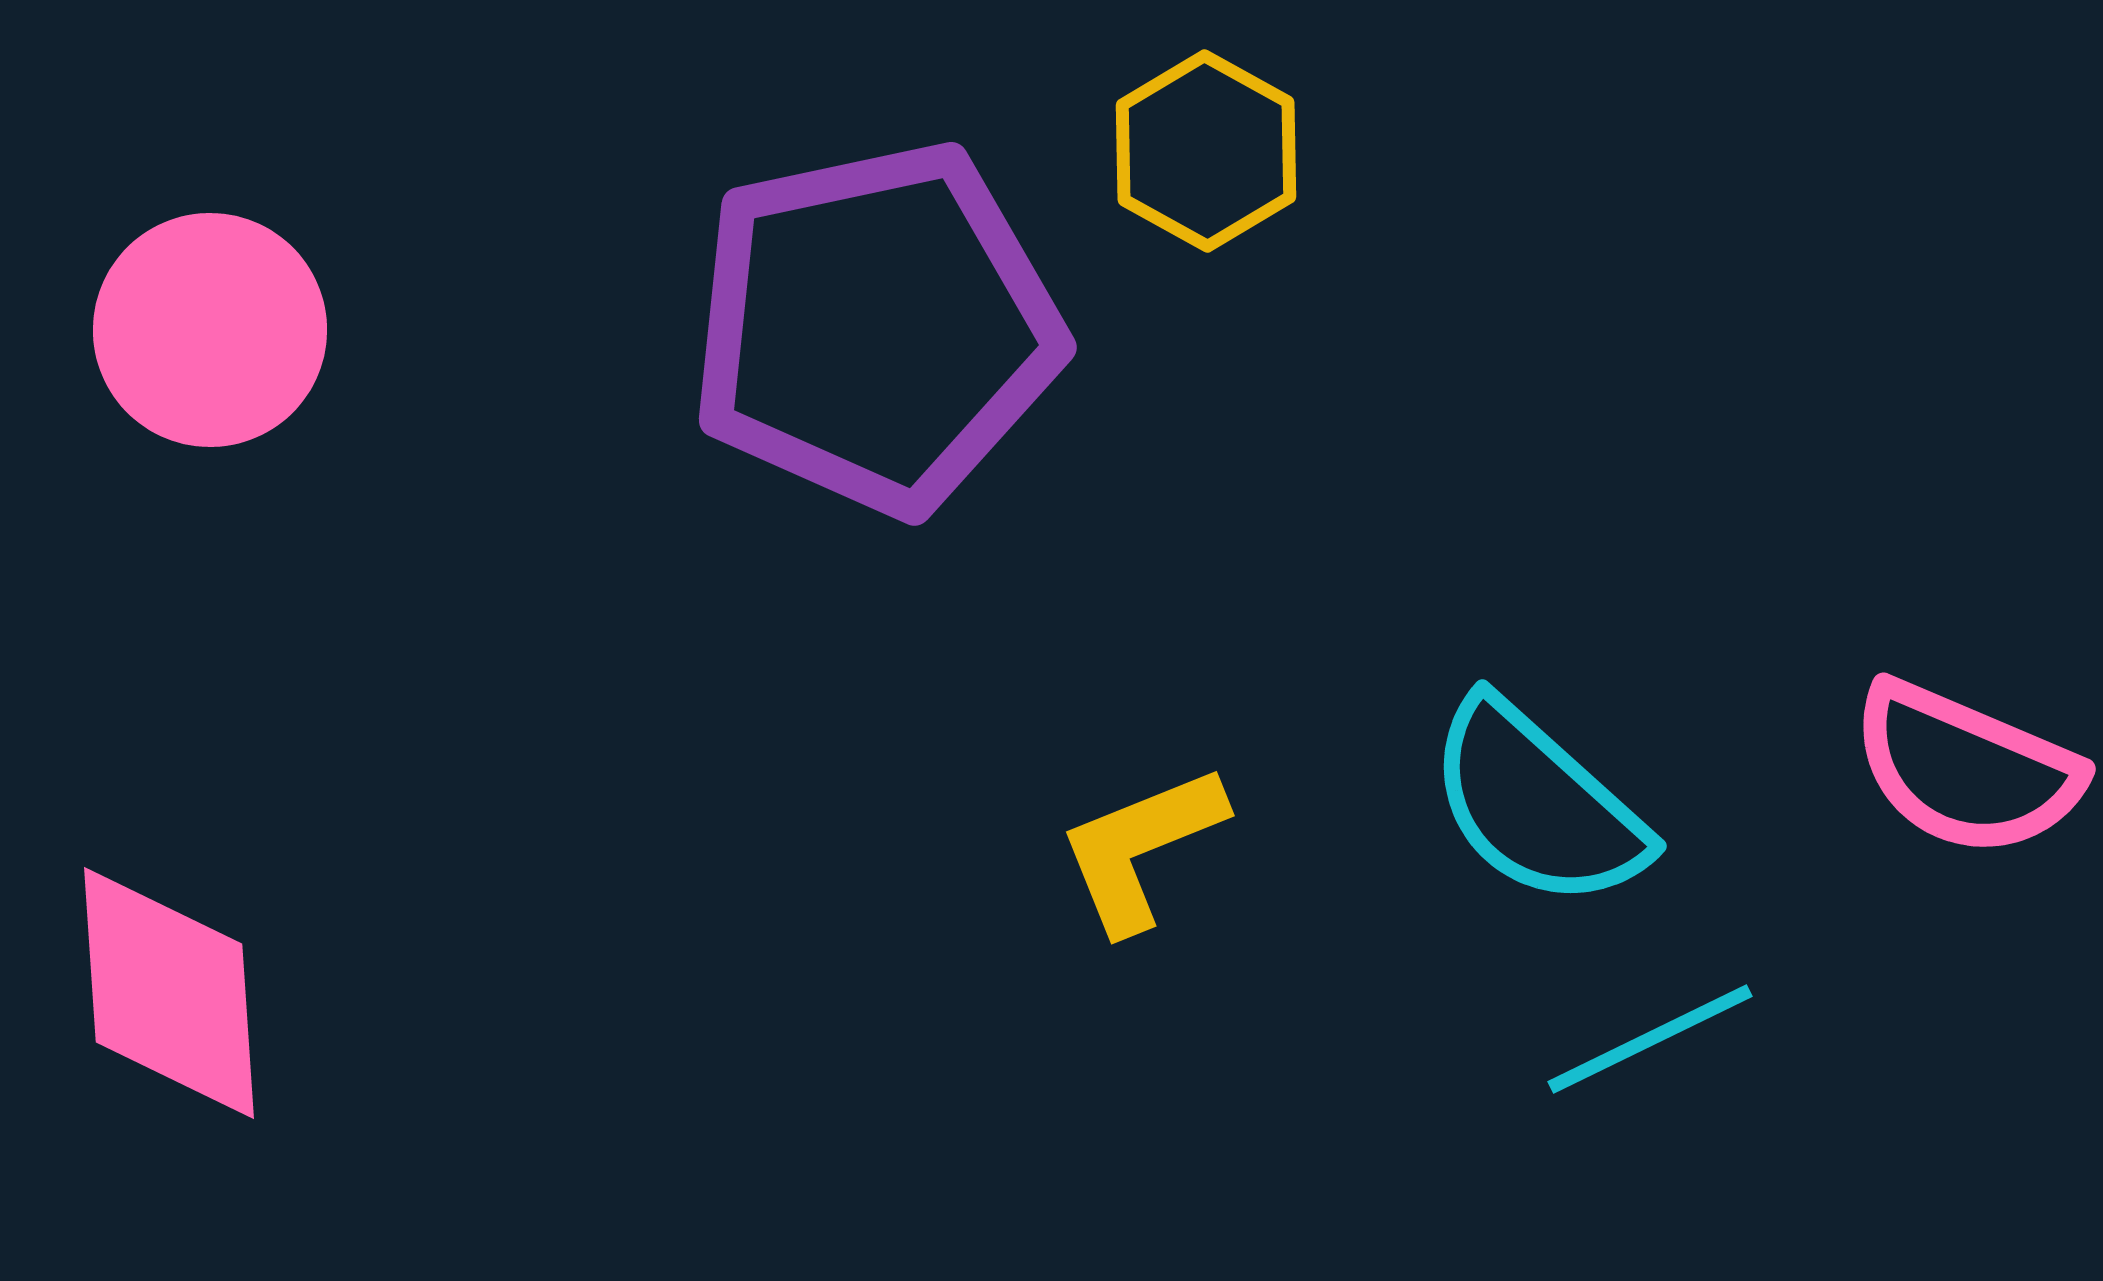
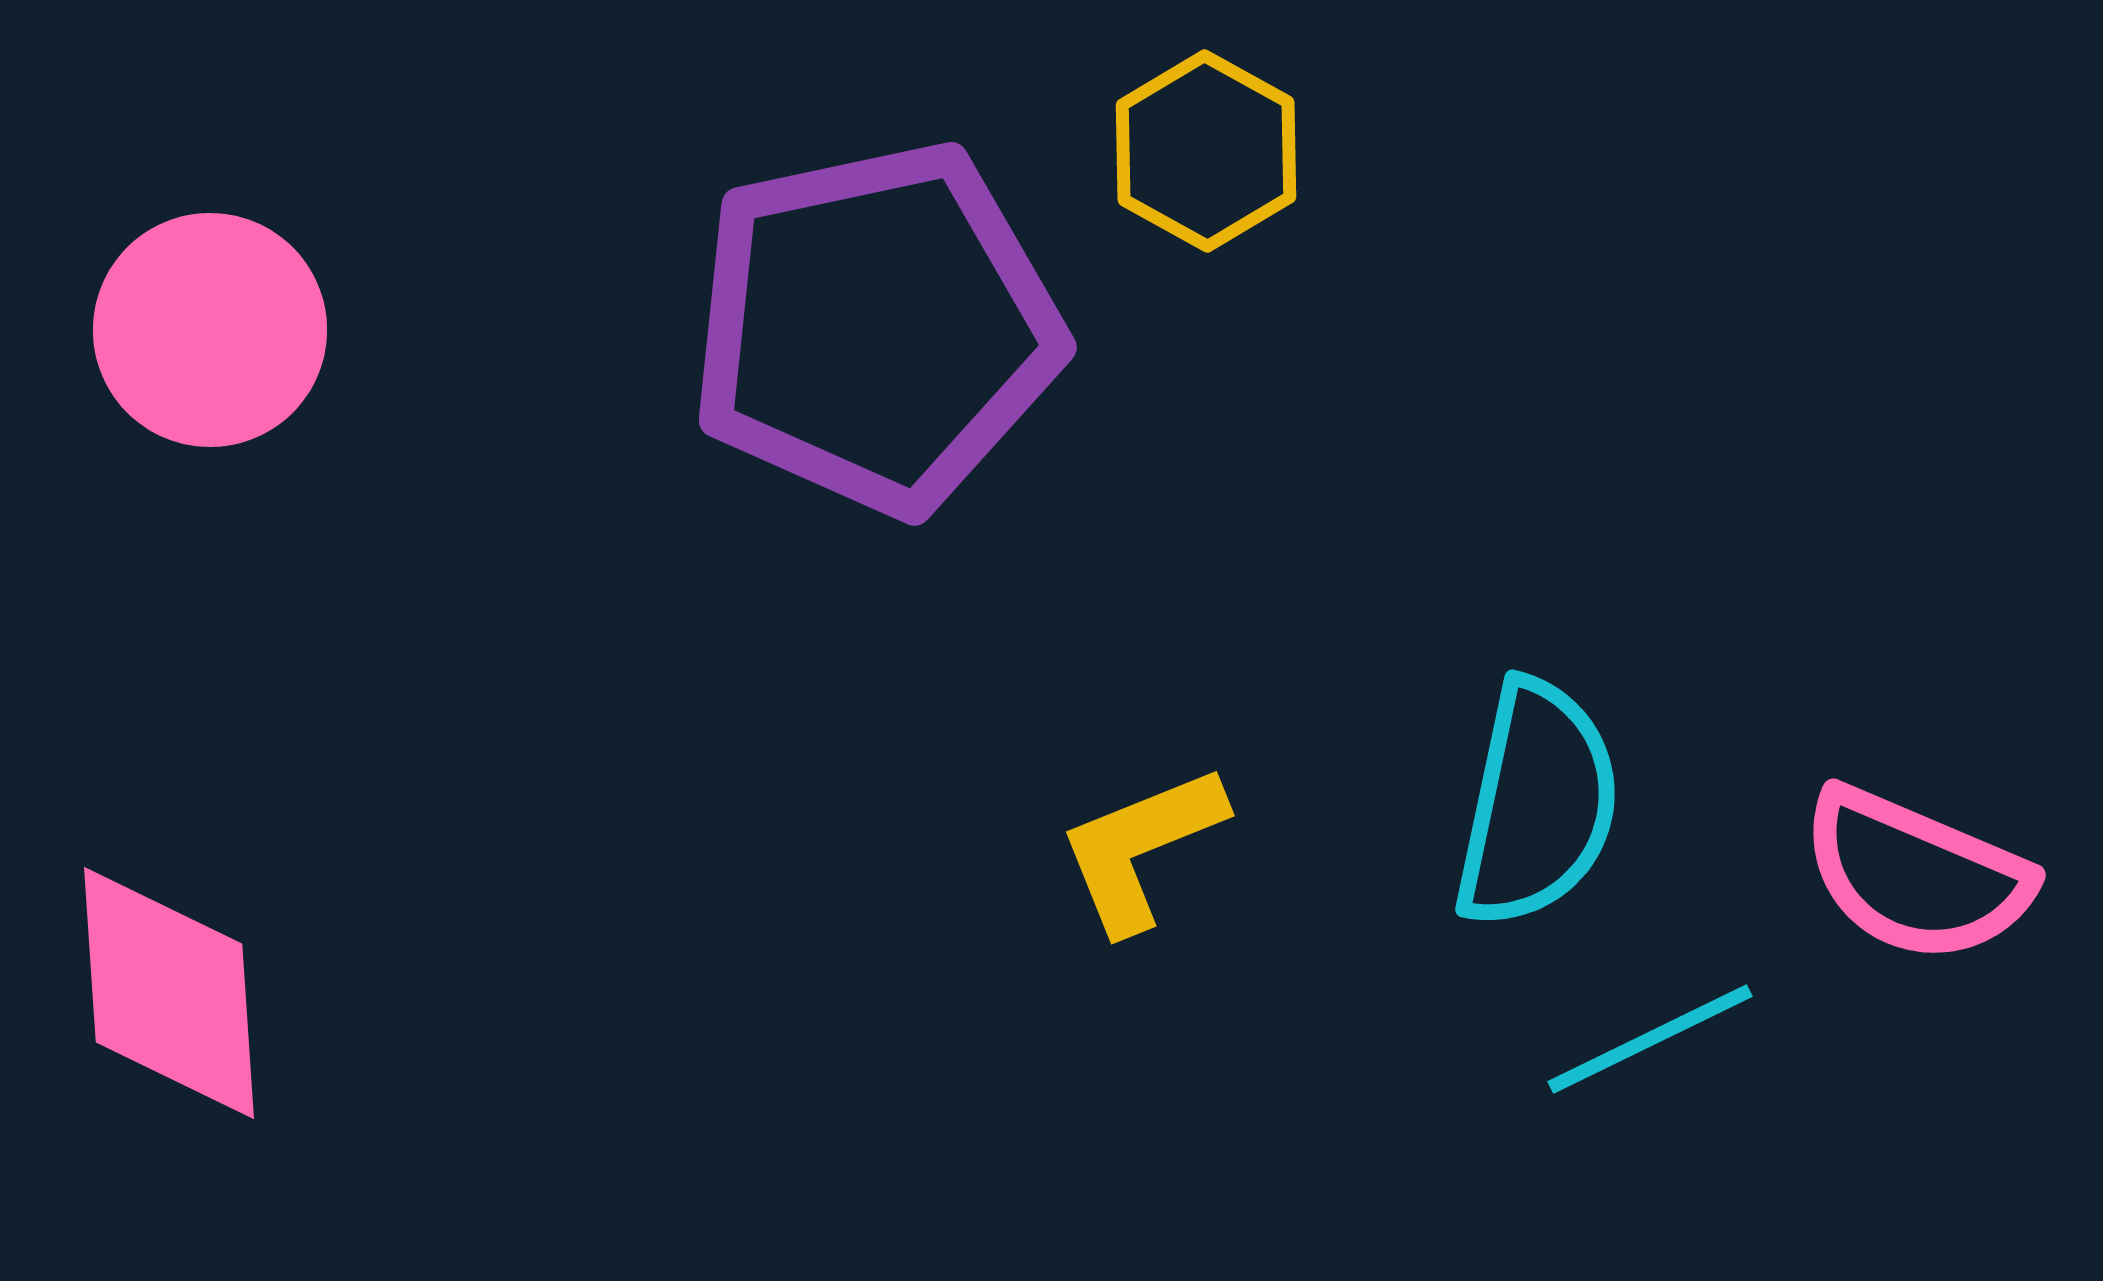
pink semicircle: moved 50 px left, 106 px down
cyan semicircle: rotated 120 degrees counterclockwise
